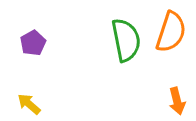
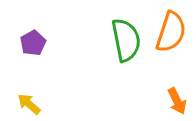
orange arrow: rotated 12 degrees counterclockwise
